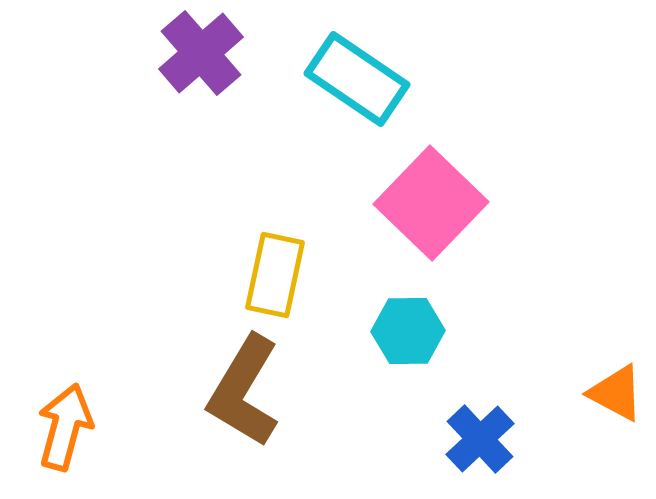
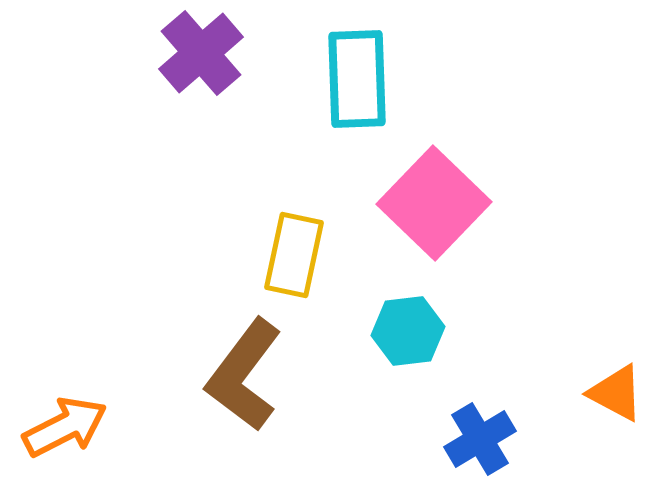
cyan rectangle: rotated 54 degrees clockwise
pink square: moved 3 px right
yellow rectangle: moved 19 px right, 20 px up
cyan hexagon: rotated 6 degrees counterclockwise
brown L-shape: moved 16 px up; rotated 6 degrees clockwise
orange arrow: rotated 48 degrees clockwise
blue cross: rotated 12 degrees clockwise
